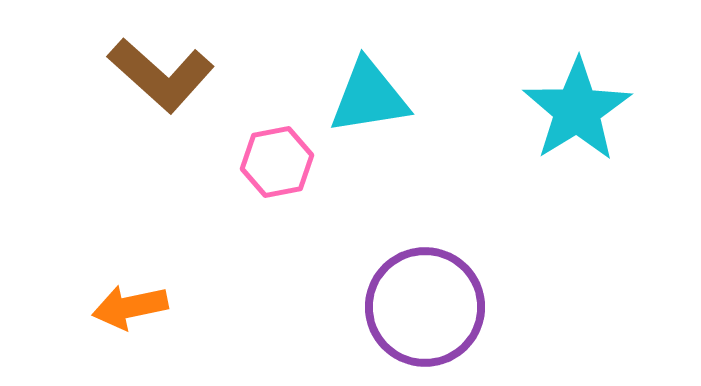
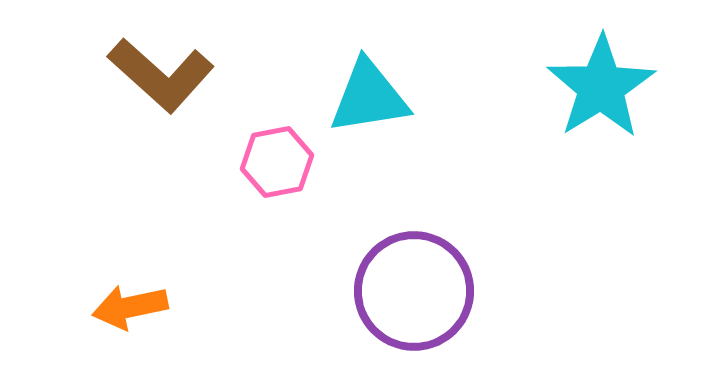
cyan star: moved 24 px right, 23 px up
purple circle: moved 11 px left, 16 px up
